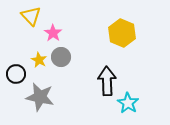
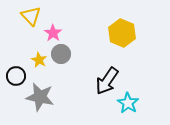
gray circle: moved 3 px up
black circle: moved 2 px down
black arrow: rotated 144 degrees counterclockwise
